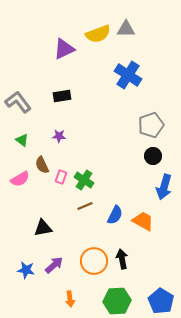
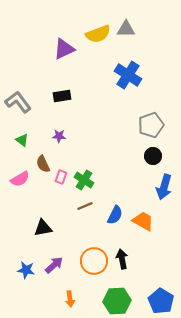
brown semicircle: moved 1 px right, 1 px up
